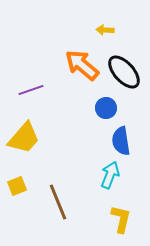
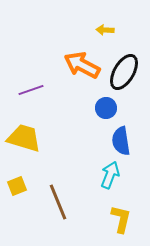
orange arrow: rotated 12 degrees counterclockwise
black ellipse: rotated 72 degrees clockwise
yellow trapezoid: rotated 114 degrees counterclockwise
